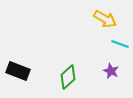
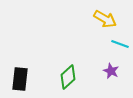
black rectangle: moved 2 px right, 8 px down; rotated 75 degrees clockwise
